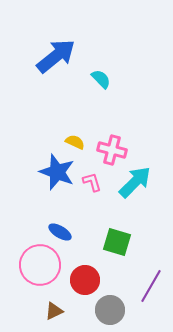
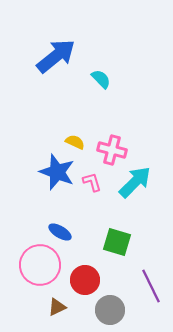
purple line: rotated 56 degrees counterclockwise
brown triangle: moved 3 px right, 4 px up
